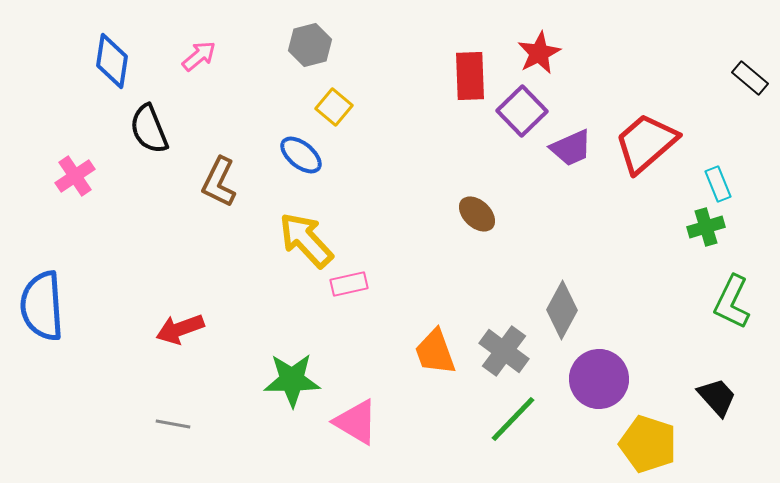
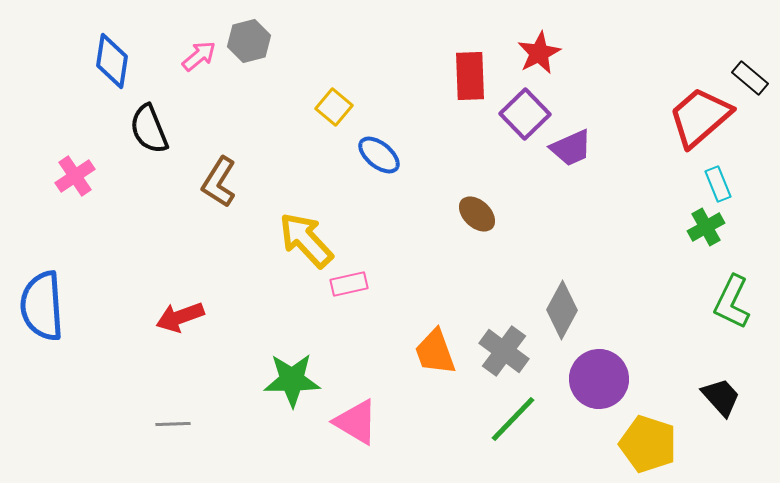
gray hexagon: moved 61 px left, 4 px up
purple square: moved 3 px right, 3 px down
red trapezoid: moved 54 px right, 26 px up
blue ellipse: moved 78 px right
brown L-shape: rotated 6 degrees clockwise
green cross: rotated 12 degrees counterclockwise
red arrow: moved 12 px up
black trapezoid: moved 4 px right
gray line: rotated 12 degrees counterclockwise
